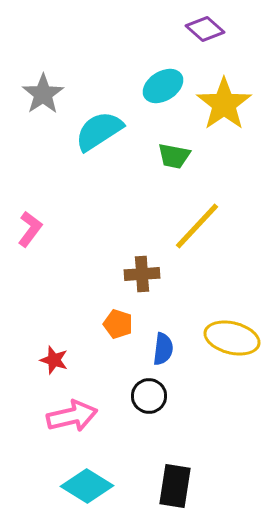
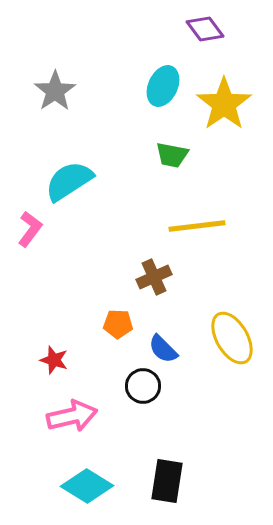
purple diamond: rotated 12 degrees clockwise
cyan ellipse: rotated 33 degrees counterclockwise
gray star: moved 12 px right, 3 px up
cyan semicircle: moved 30 px left, 50 px down
green trapezoid: moved 2 px left, 1 px up
yellow line: rotated 40 degrees clockwise
brown cross: moved 12 px right, 3 px down; rotated 20 degrees counterclockwise
orange pentagon: rotated 16 degrees counterclockwise
yellow ellipse: rotated 46 degrees clockwise
blue semicircle: rotated 128 degrees clockwise
black circle: moved 6 px left, 10 px up
black rectangle: moved 8 px left, 5 px up
